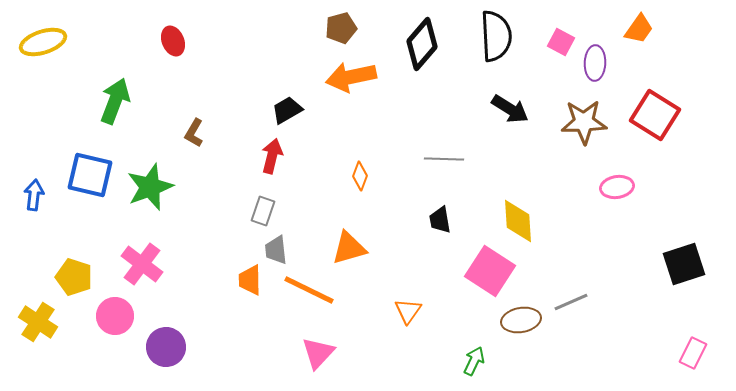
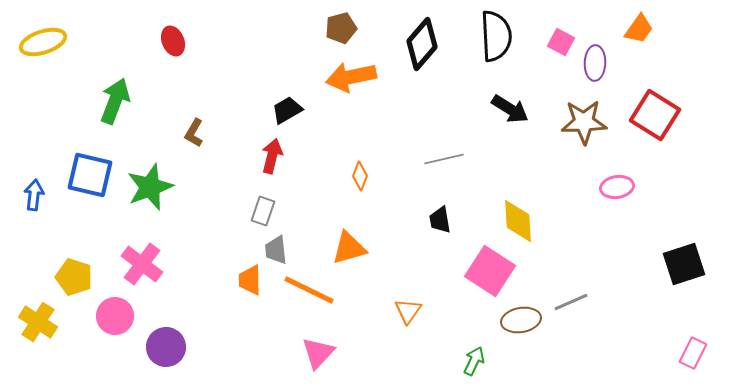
gray line at (444, 159): rotated 15 degrees counterclockwise
